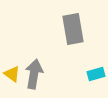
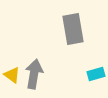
yellow triangle: moved 1 px down
